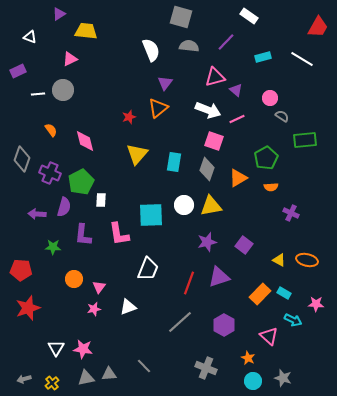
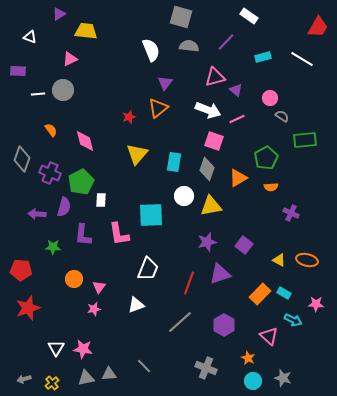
purple rectangle at (18, 71): rotated 28 degrees clockwise
white circle at (184, 205): moved 9 px up
purple triangle at (219, 277): moved 1 px right, 3 px up
white triangle at (128, 307): moved 8 px right, 2 px up
